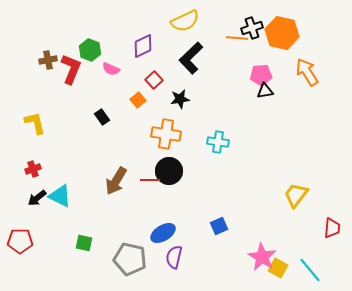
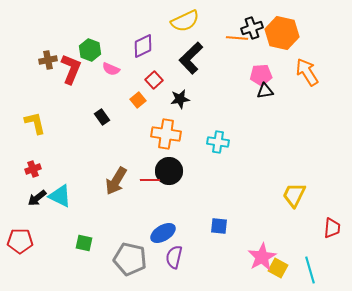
yellow trapezoid: moved 2 px left; rotated 12 degrees counterclockwise
blue square: rotated 30 degrees clockwise
pink star: rotated 12 degrees clockwise
cyan line: rotated 24 degrees clockwise
